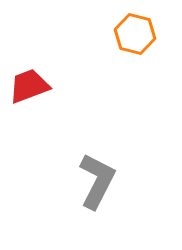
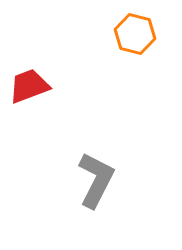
gray L-shape: moved 1 px left, 1 px up
